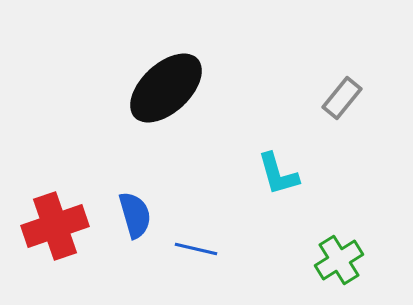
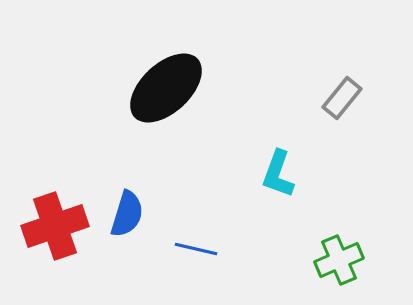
cyan L-shape: rotated 36 degrees clockwise
blue semicircle: moved 8 px left, 1 px up; rotated 33 degrees clockwise
green cross: rotated 9 degrees clockwise
